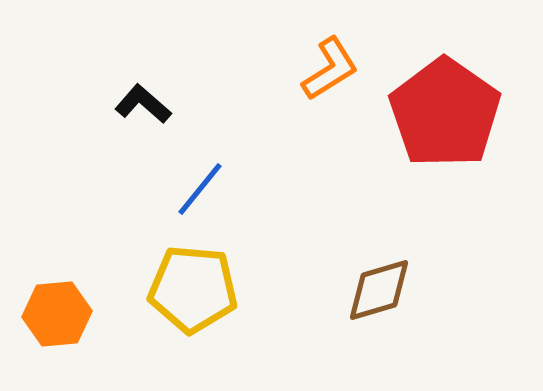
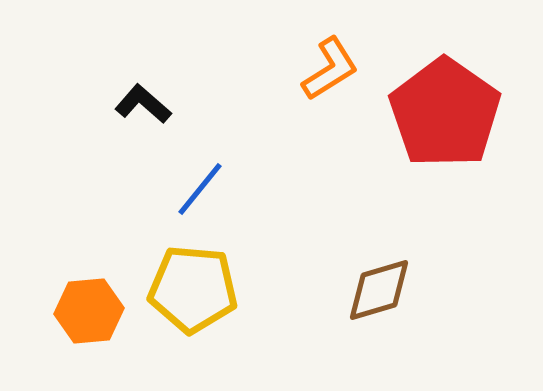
orange hexagon: moved 32 px right, 3 px up
